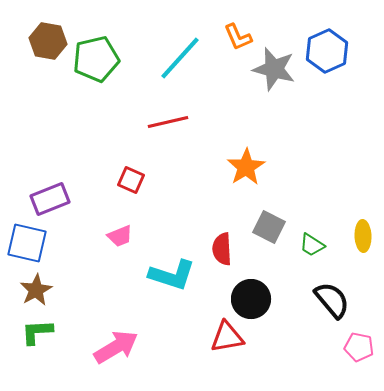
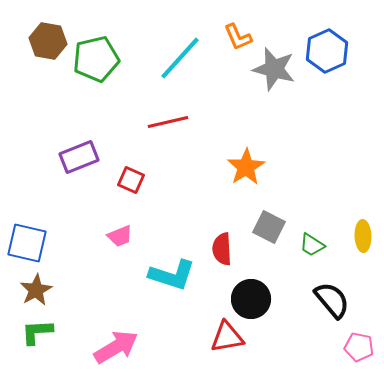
purple rectangle: moved 29 px right, 42 px up
